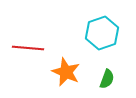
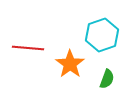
cyan hexagon: moved 2 px down
orange star: moved 4 px right, 8 px up; rotated 12 degrees clockwise
